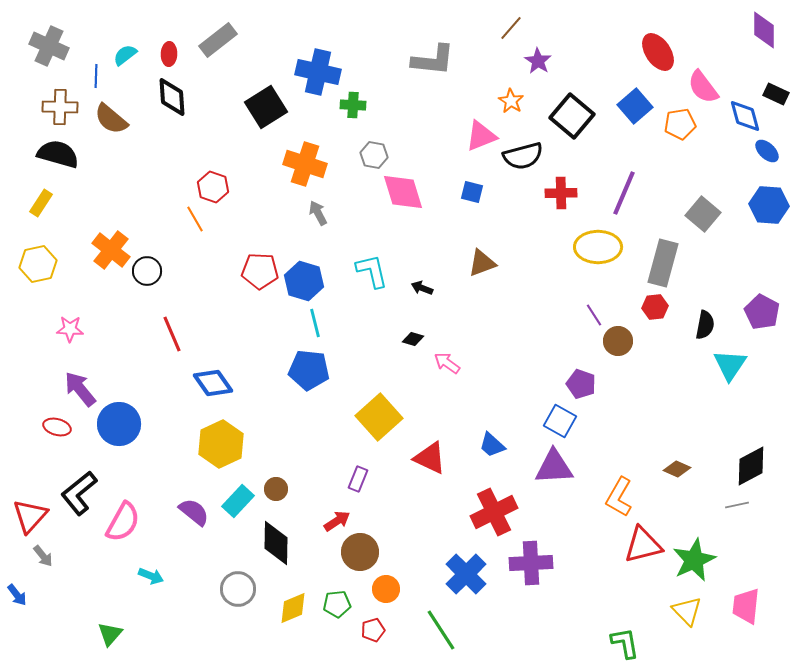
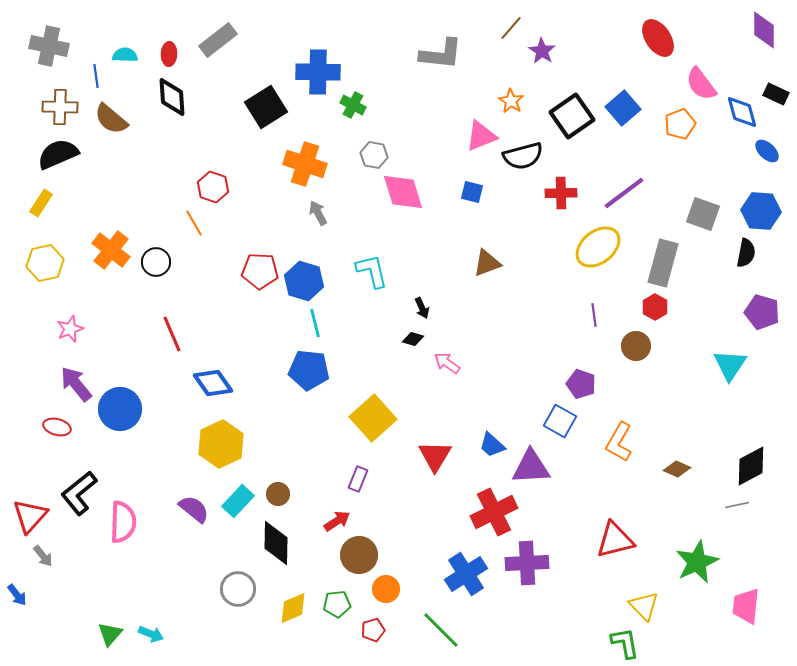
gray cross at (49, 46): rotated 12 degrees counterclockwise
red ellipse at (658, 52): moved 14 px up
cyan semicircle at (125, 55): rotated 40 degrees clockwise
gray L-shape at (433, 60): moved 8 px right, 6 px up
purple star at (538, 61): moved 4 px right, 10 px up
blue cross at (318, 72): rotated 12 degrees counterclockwise
blue line at (96, 76): rotated 10 degrees counterclockwise
pink semicircle at (703, 87): moved 2 px left, 3 px up
green cross at (353, 105): rotated 25 degrees clockwise
blue square at (635, 106): moved 12 px left, 2 px down
black square at (572, 116): rotated 15 degrees clockwise
blue diamond at (745, 116): moved 3 px left, 4 px up
orange pentagon at (680, 124): rotated 12 degrees counterclockwise
black semicircle at (58, 154): rotated 39 degrees counterclockwise
purple line at (624, 193): rotated 30 degrees clockwise
blue hexagon at (769, 205): moved 8 px left, 6 px down
gray square at (703, 214): rotated 20 degrees counterclockwise
orange line at (195, 219): moved 1 px left, 4 px down
yellow ellipse at (598, 247): rotated 39 degrees counterclockwise
brown triangle at (482, 263): moved 5 px right
yellow hexagon at (38, 264): moved 7 px right, 1 px up
black circle at (147, 271): moved 9 px right, 9 px up
black arrow at (422, 288): moved 20 px down; rotated 135 degrees counterclockwise
red hexagon at (655, 307): rotated 25 degrees counterclockwise
purple pentagon at (762, 312): rotated 12 degrees counterclockwise
purple line at (594, 315): rotated 25 degrees clockwise
black semicircle at (705, 325): moved 41 px right, 72 px up
pink star at (70, 329): rotated 24 degrees counterclockwise
brown circle at (618, 341): moved 18 px right, 5 px down
purple arrow at (80, 389): moved 4 px left, 5 px up
yellow square at (379, 417): moved 6 px left, 1 px down
blue circle at (119, 424): moved 1 px right, 15 px up
red triangle at (430, 458): moved 5 px right, 2 px up; rotated 36 degrees clockwise
purple triangle at (554, 467): moved 23 px left
brown circle at (276, 489): moved 2 px right, 5 px down
orange L-shape at (619, 497): moved 55 px up
purple semicircle at (194, 512): moved 3 px up
pink semicircle at (123, 522): rotated 27 degrees counterclockwise
red triangle at (643, 545): moved 28 px left, 5 px up
brown circle at (360, 552): moved 1 px left, 3 px down
green star at (694, 560): moved 3 px right, 2 px down
purple cross at (531, 563): moved 4 px left
blue cross at (466, 574): rotated 12 degrees clockwise
cyan arrow at (151, 576): moved 58 px down
yellow triangle at (687, 611): moved 43 px left, 5 px up
green line at (441, 630): rotated 12 degrees counterclockwise
